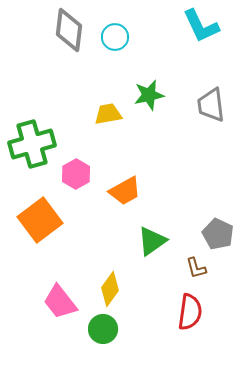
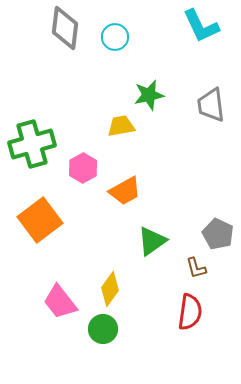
gray diamond: moved 4 px left, 2 px up
yellow trapezoid: moved 13 px right, 12 px down
pink hexagon: moved 7 px right, 6 px up
